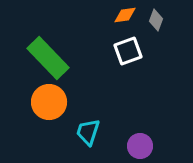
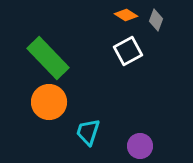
orange diamond: moved 1 px right; rotated 40 degrees clockwise
white square: rotated 8 degrees counterclockwise
